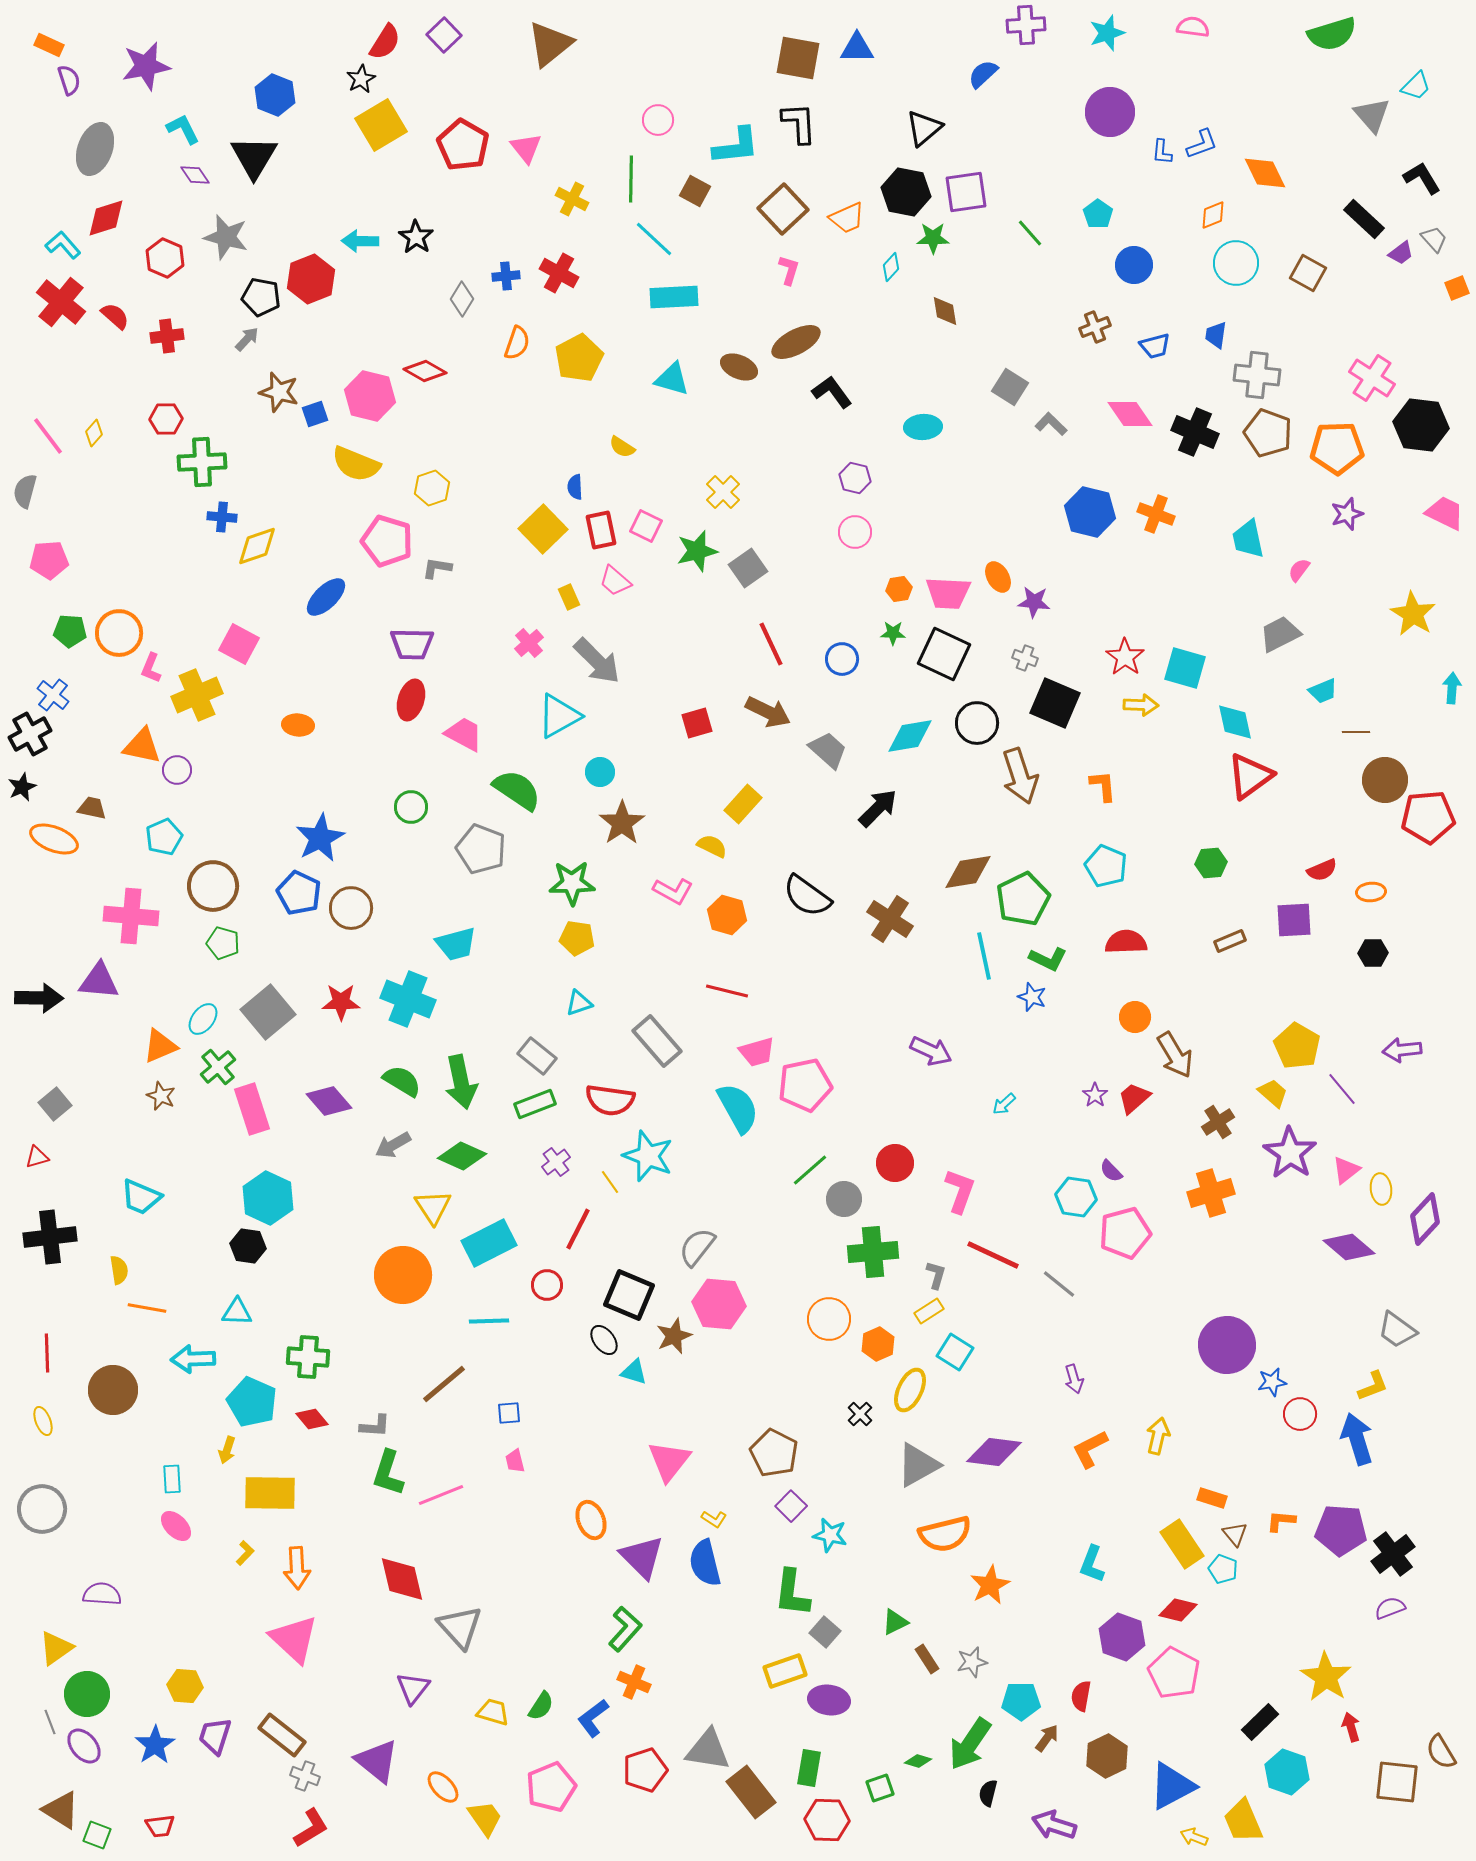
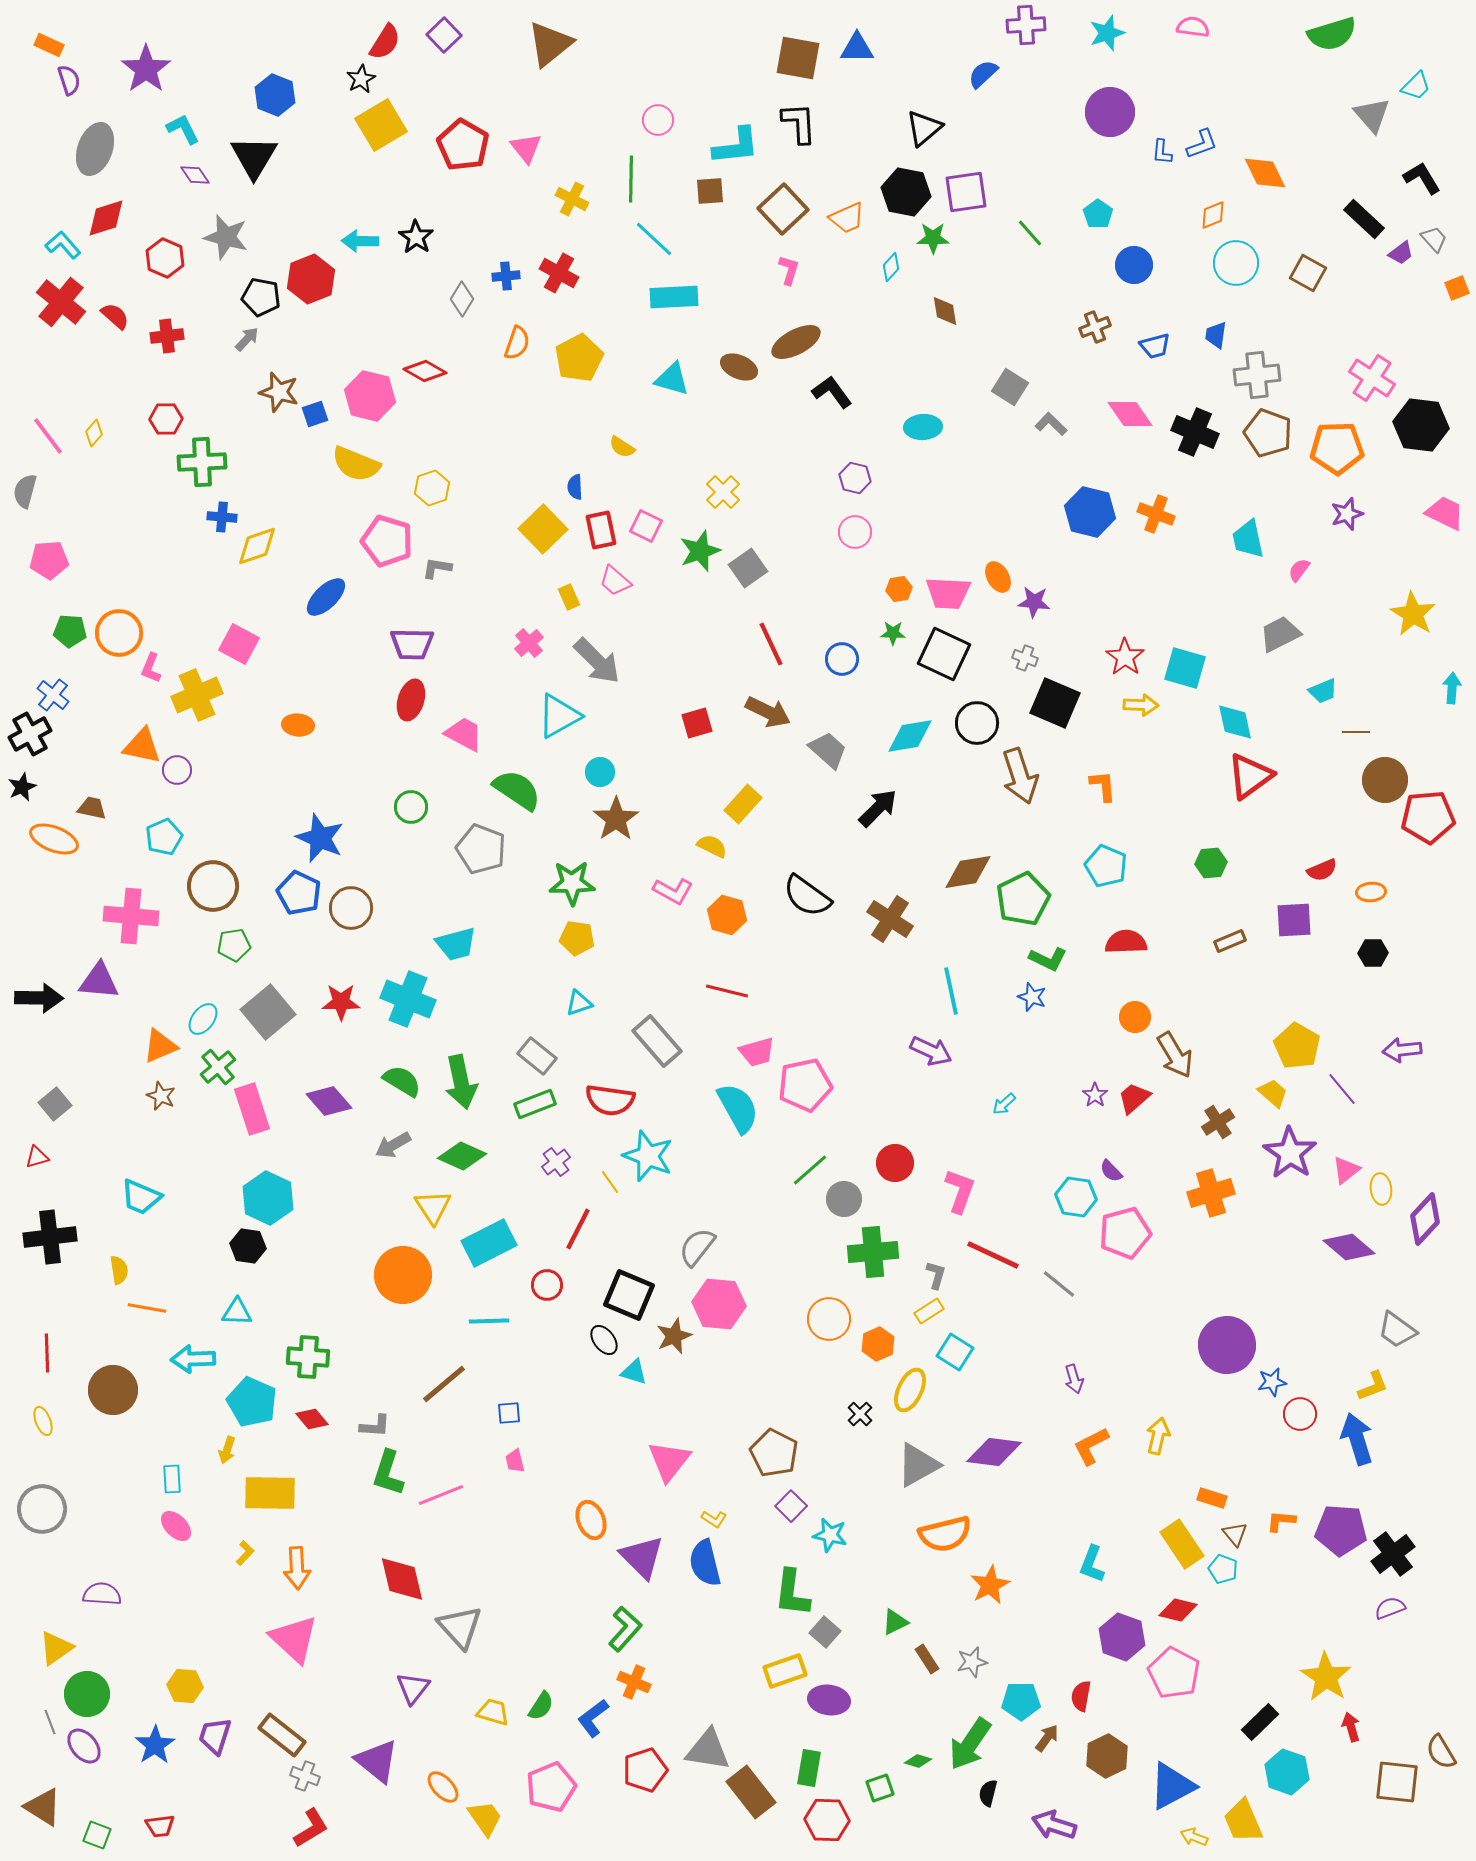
purple star at (146, 66): moved 3 px down; rotated 24 degrees counterclockwise
brown square at (695, 191): moved 15 px right; rotated 32 degrees counterclockwise
gray cross at (1257, 375): rotated 12 degrees counterclockwise
green star at (697, 551): moved 3 px right; rotated 6 degrees counterclockwise
brown star at (622, 823): moved 6 px left, 4 px up
blue star at (320, 838): rotated 21 degrees counterclockwise
green pentagon at (223, 943): moved 11 px right, 2 px down; rotated 24 degrees counterclockwise
cyan line at (984, 956): moved 33 px left, 35 px down
orange L-shape at (1090, 1449): moved 1 px right, 3 px up
brown triangle at (61, 1810): moved 18 px left, 3 px up
